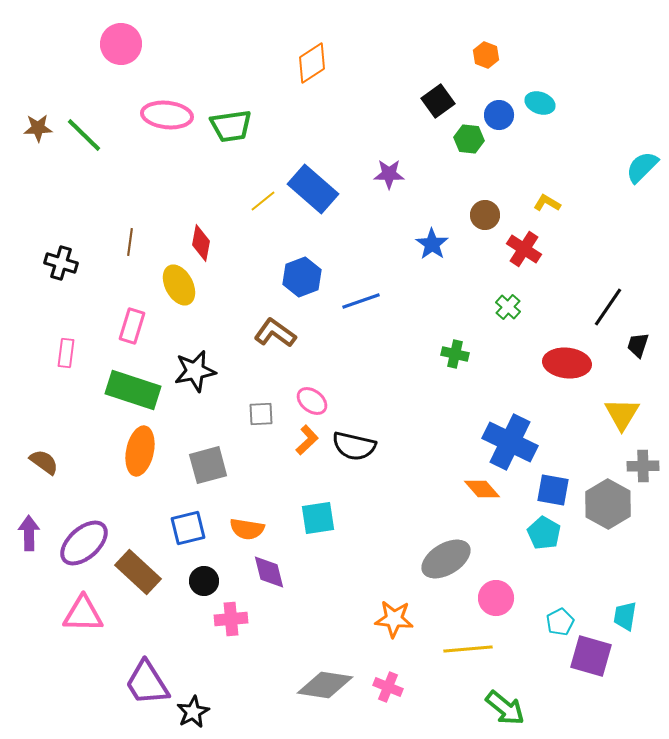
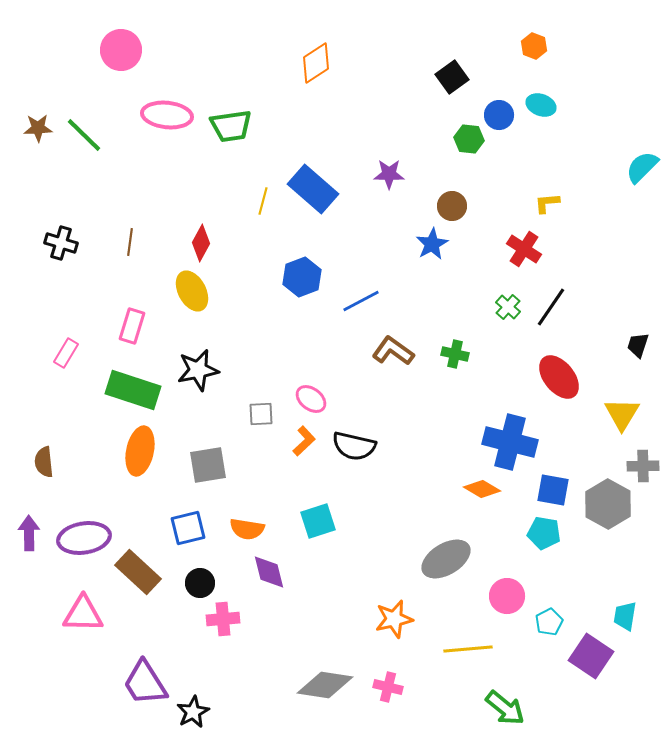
pink circle at (121, 44): moved 6 px down
orange hexagon at (486, 55): moved 48 px right, 9 px up
orange diamond at (312, 63): moved 4 px right
black square at (438, 101): moved 14 px right, 24 px up
cyan ellipse at (540, 103): moved 1 px right, 2 px down
yellow line at (263, 201): rotated 36 degrees counterclockwise
yellow L-shape at (547, 203): rotated 36 degrees counterclockwise
brown circle at (485, 215): moved 33 px left, 9 px up
red diamond at (201, 243): rotated 18 degrees clockwise
blue star at (432, 244): rotated 8 degrees clockwise
black cross at (61, 263): moved 20 px up
yellow ellipse at (179, 285): moved 13 px right, 6 px down
blue line at (361, 301): rotated 9 degrees counterclockwise
black line at (608, 307): moved 57 px left
brown L-shape at (275, 333): moved 118 px right, 18 px down
pink rectangle at (66, 353): rotated 24 degrees clockwise
red ellipse at (567, 363): moved 8 px left, 14 px down; rotated 45 degrees clockwise
black star at (195, 371): moved 3 px right, 1 px up
pink ellipse at (312, 401): moved 1 px left, 2 px up
orange L-shape at (307, 440): moved 3 px left, 1 px down
blue cross at (510, 442): rotated 12 degrees counterclockwise
brown semicircle at (44, 462): rotated 132 degrees counterclockwise
gray square at (208, 465): rotated 6 degrees clockwise
orange diamond at (482, 489): rotated 18 degrees counterclockwise
cyan square at (318, 518): moved 3 px down; rotated 9 degrees counterclockwise
cyan pentagon at (544, 533): rotated 20 degrees counterclockwise
purple ellipse at (84, 543): moved 5 px up; rotated 33 degrees clockwise
black circle at (204, 581): moved 4 px left, 2 px down
pink circle at (496, 598): moved 11 px right, 2 px up
pink cross at (231, 619): moved 8 px left
orange star at (394, 619): rotated 18 degrees counterclockwise
cyan pentagon at (560, 622): moved 11 px left
purple square at (591, 656): rotated 18 degrees clockwise
purple trapezoid at (147, 683): moved 2 px left
pink cross at (388, 687): rotated 8 degrees counterclockwise
